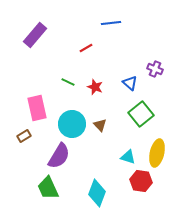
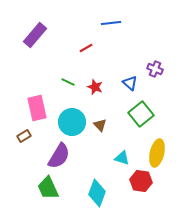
cyan circle: moved 2 px up
cyan triangle: moved 6 px left, 1 px down
